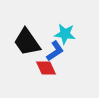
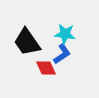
blue L-shape: moved 7 px right, 3 px down
